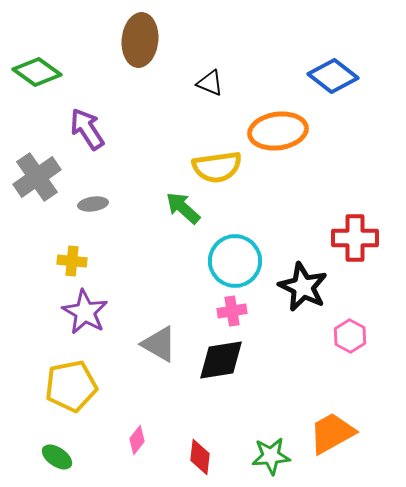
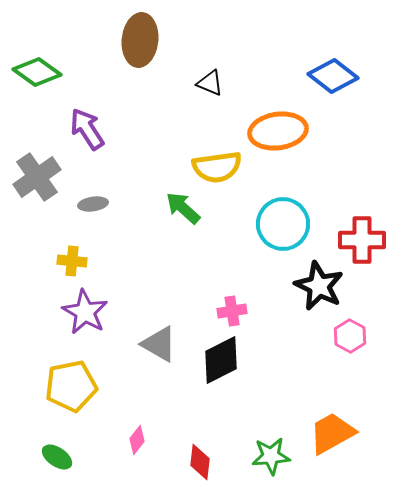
red cross: moved 7 px right, 2 px down
cyan circle: moved 48 px right, 37 px up
black star: moved 16 px right, 1 px up
black diamond: rotated 18 degrees counterclockwise
red diamond: moved 5 px down
